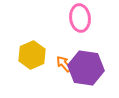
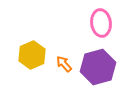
pink ellipse: moved 21 px right, 5 px down
purple hexagon: moved 12 px right, 1 px up; rotated 24 degrees counterclockwise
